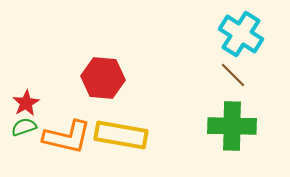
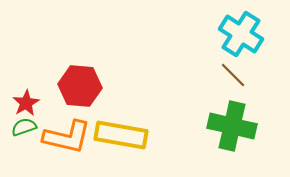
red hexagon: moved 23 px left, 8 px down
green cross: rotated 12 degrees clockwise
